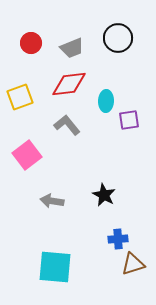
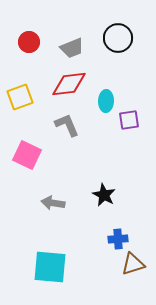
red circle: moved 2 px left, 1 px up
gray L-shape: rotated 16 degrees clockwise
pink square: rotated 28 degrees counterclockwise
gray arrow: moved 1 px right, 2 px down
cyan square: moved 5 px left
